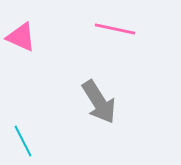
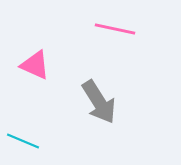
pink triangle: moved 14 px right, 28 px down
cyan line: rotated 40 degrees counterclockwise
